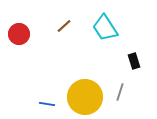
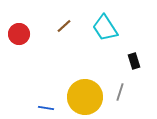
blue line: moved 1 px left, 4 px down
